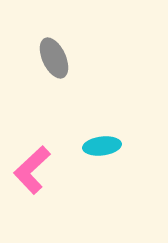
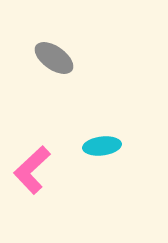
gray ellipse: rotated 30 degrees counterclockwise
